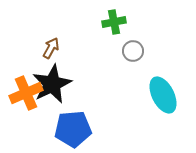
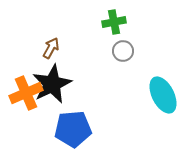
gray circle: moved 10 px left
